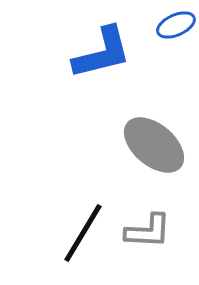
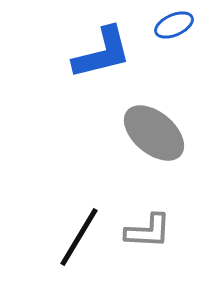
blue ellipse: moved 2 px left
gray ellipse: moved 12 px up
black line: moved 4 px left, 4 px down
